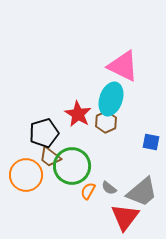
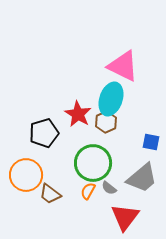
brown trapezoid: moved 37 px down
green circle: moved 21 px right, 3 px up
gray trapezoid: moved 14 px up
